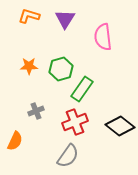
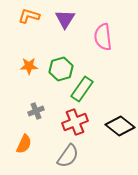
orange semicircle: moved 9 px right, 3 px down
